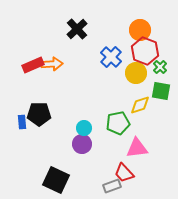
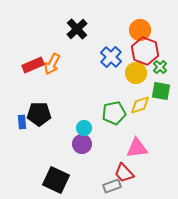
orange arrow: rotated 120 degrees clockwise
green pentagon: moved 4 px left, 10 px up
